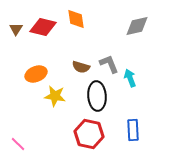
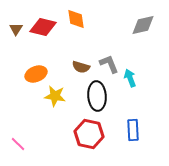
gray diamond: moved 6 px right, 1 px up
